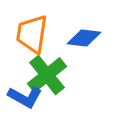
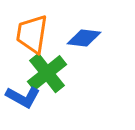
green cross: moved 2 px up
blue L-shape: moved 2 px left
